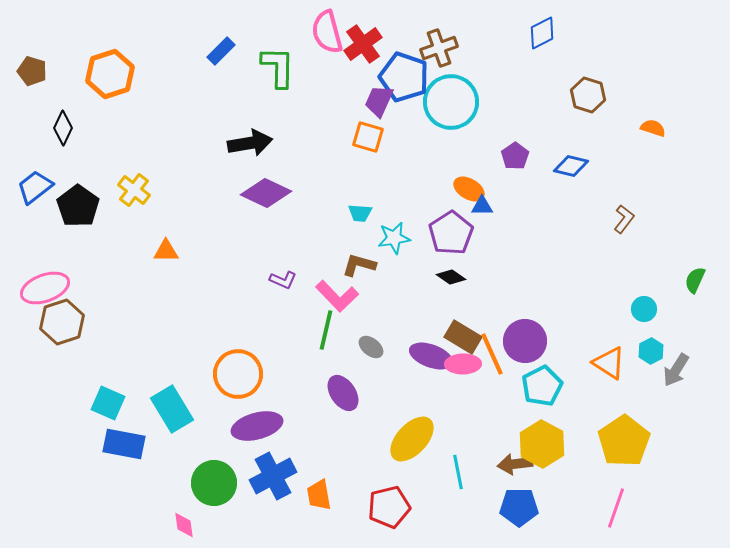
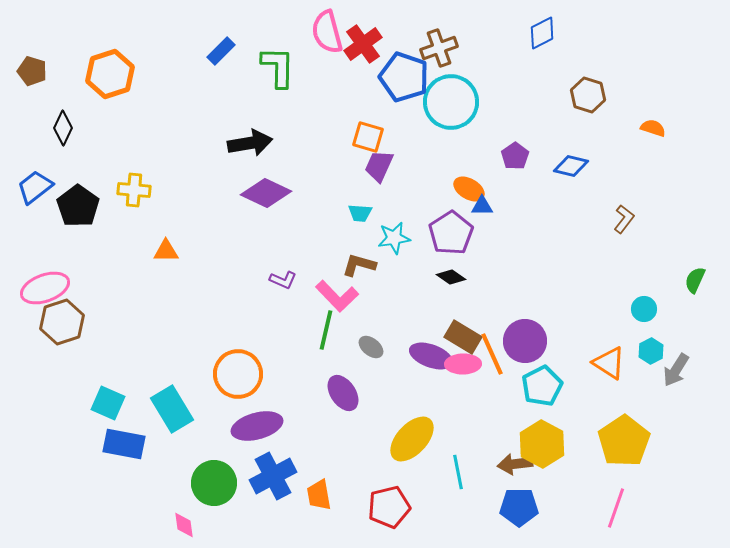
purple trapezoid at (379, 101): moved 65 px down
yellow cross at (134, 190): rotated 32 degrees counterclockwise
